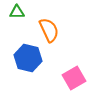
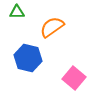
orange semicircle: moved 3 px right, 3 px up; rotated 100 degrees counterclockwise
pink square: rotated 20 degrees counterclockwise
